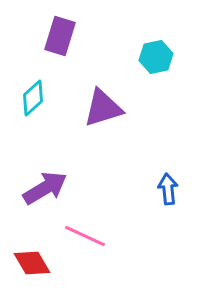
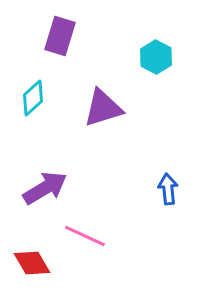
cyan hexagon: rotated 20 degrees counterclockwise
